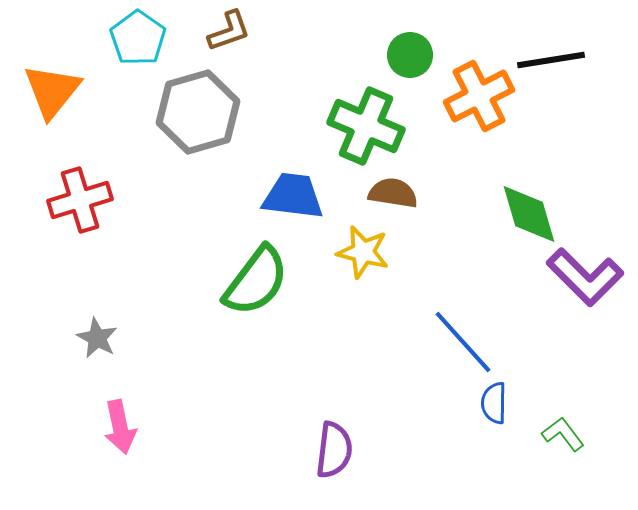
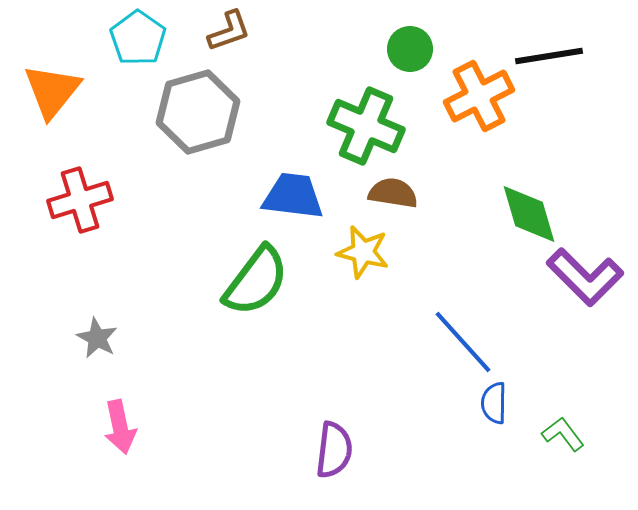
green circle: moved 6 px up
black line: moved 2 px left, 4 px up
